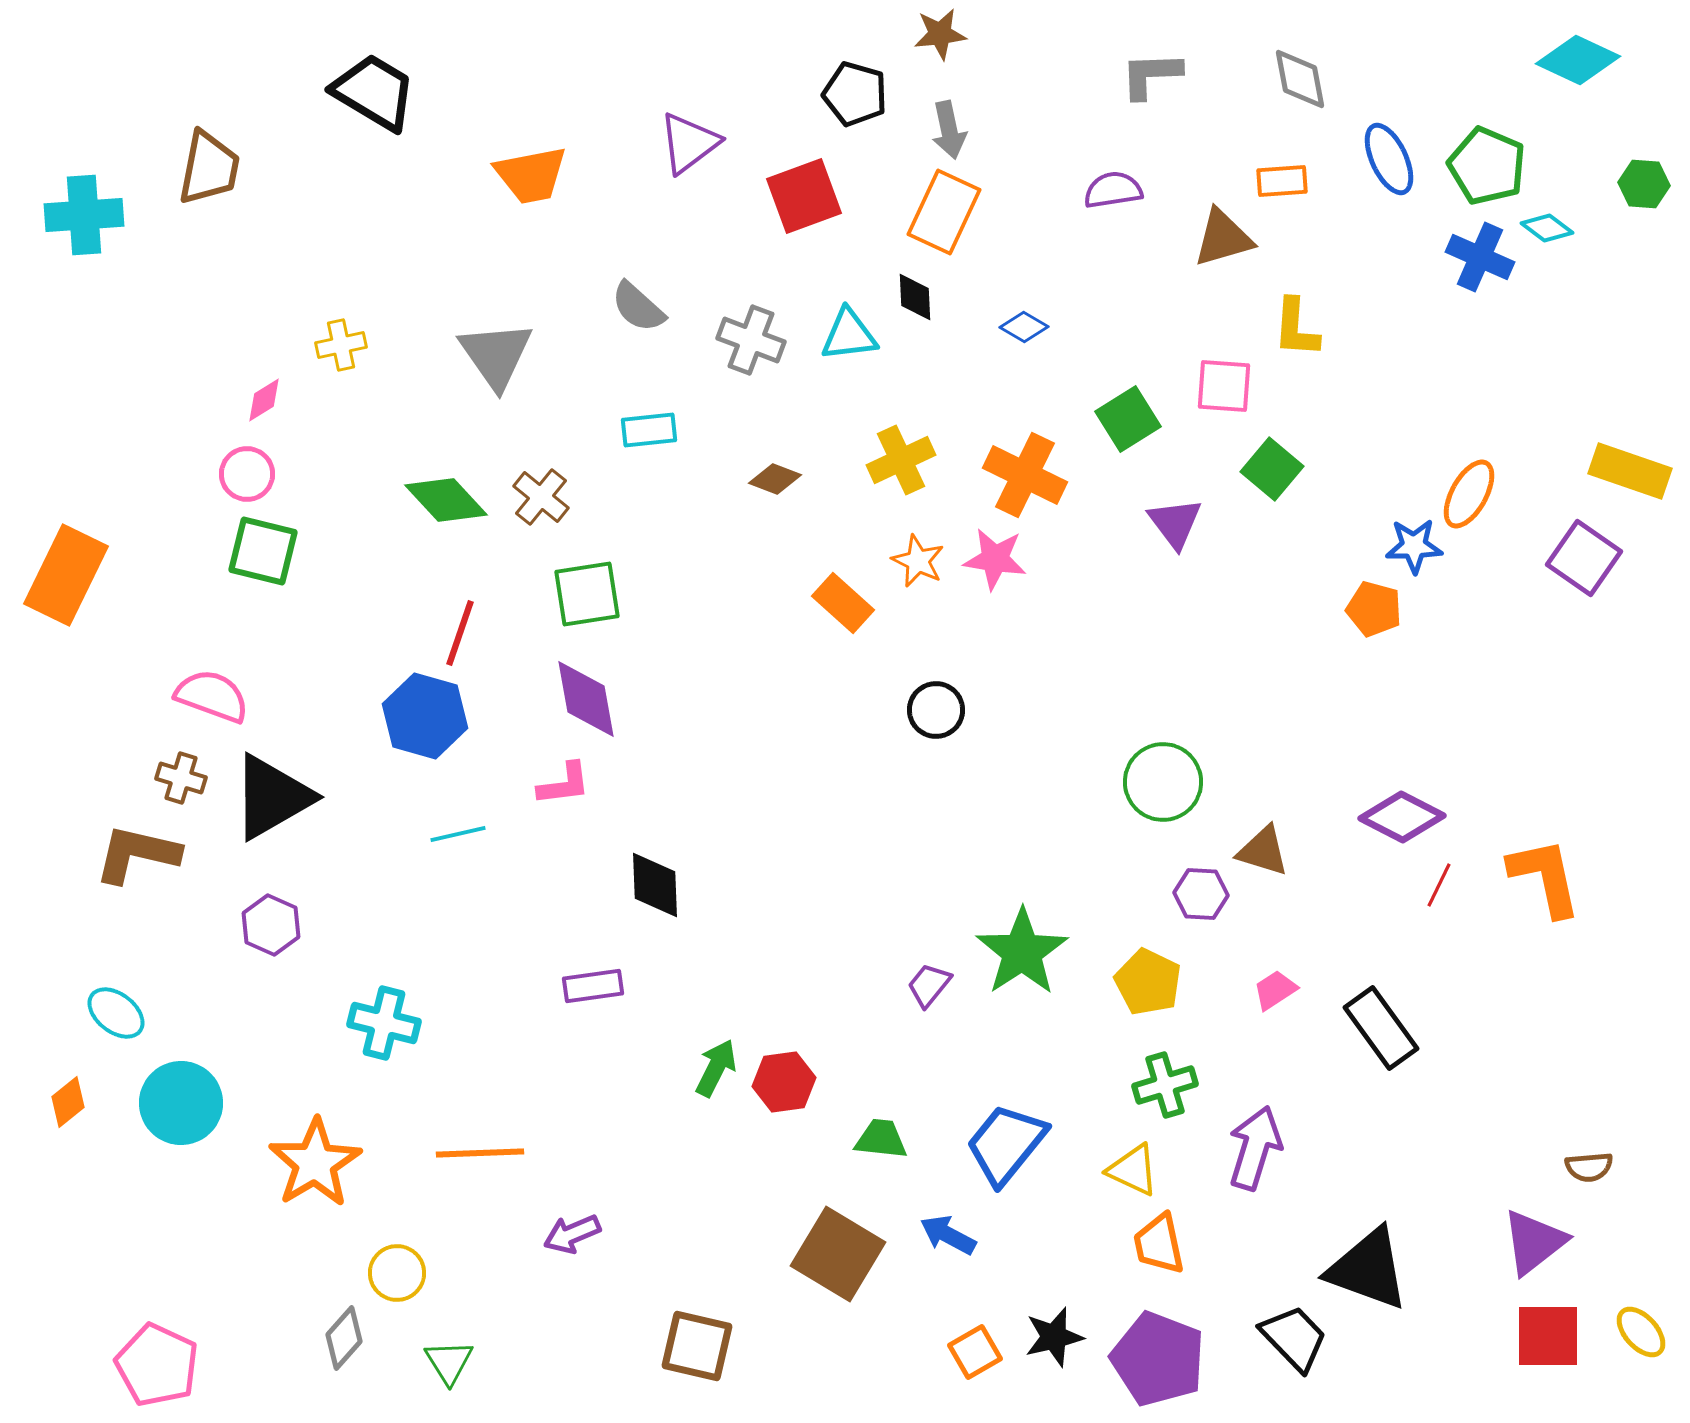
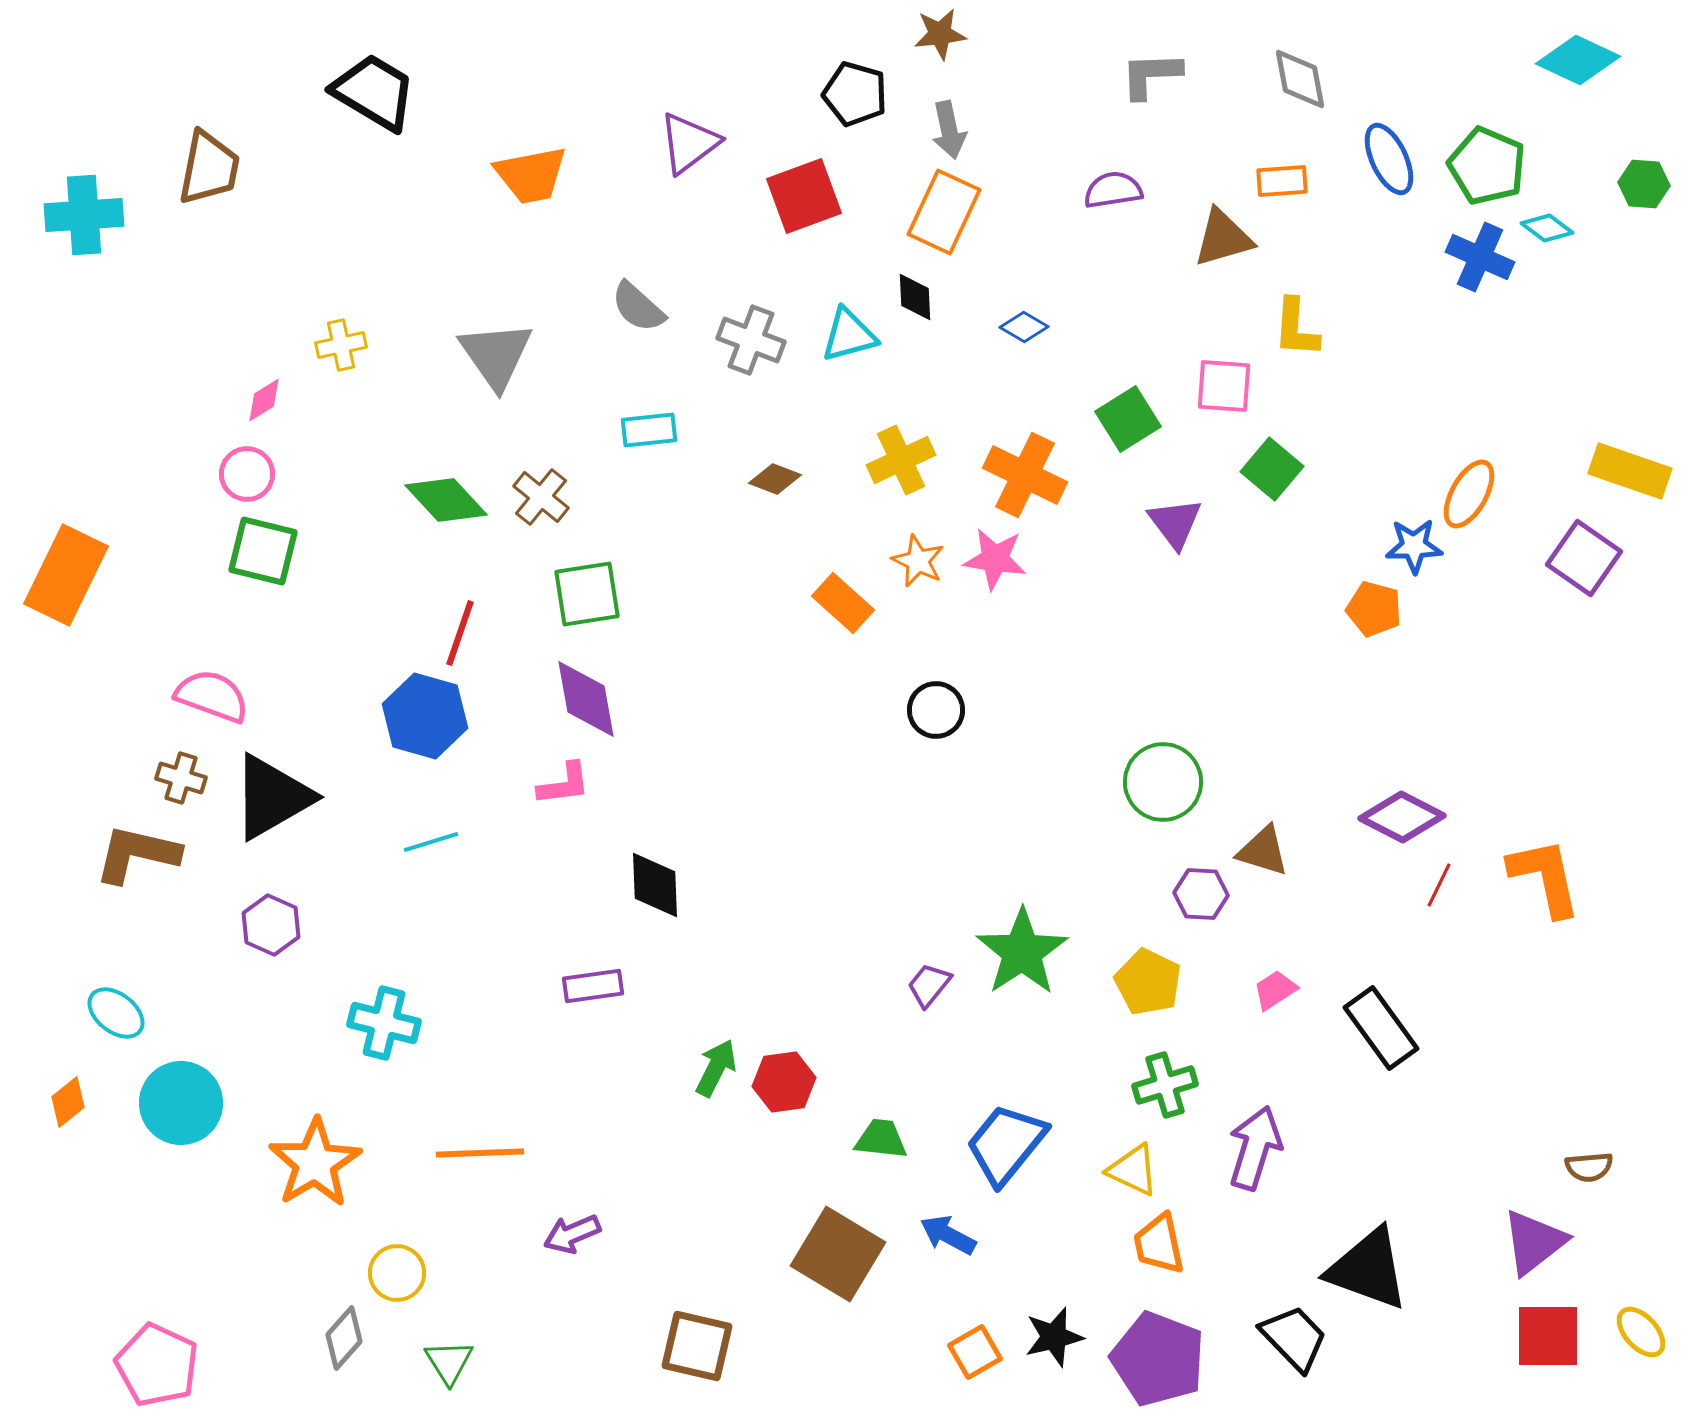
cyan triangle at (849, 335): rotated 8 degrees counterclockwise
cyan line at (458, 834): moved 27 px left, 8 px down; rotated 4 degrees counterclockwise
